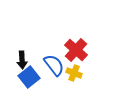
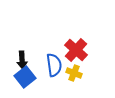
blue semicircle: rotated 30 degrees clockwise
blue square: moved 4 px left
